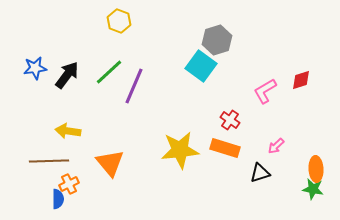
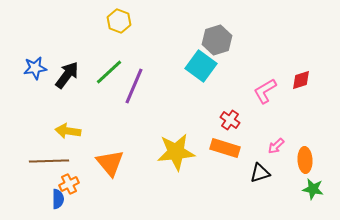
yellow star: moved 4 px left, 2 px down
orange ellipse: moved 11 px left, 9 px up
